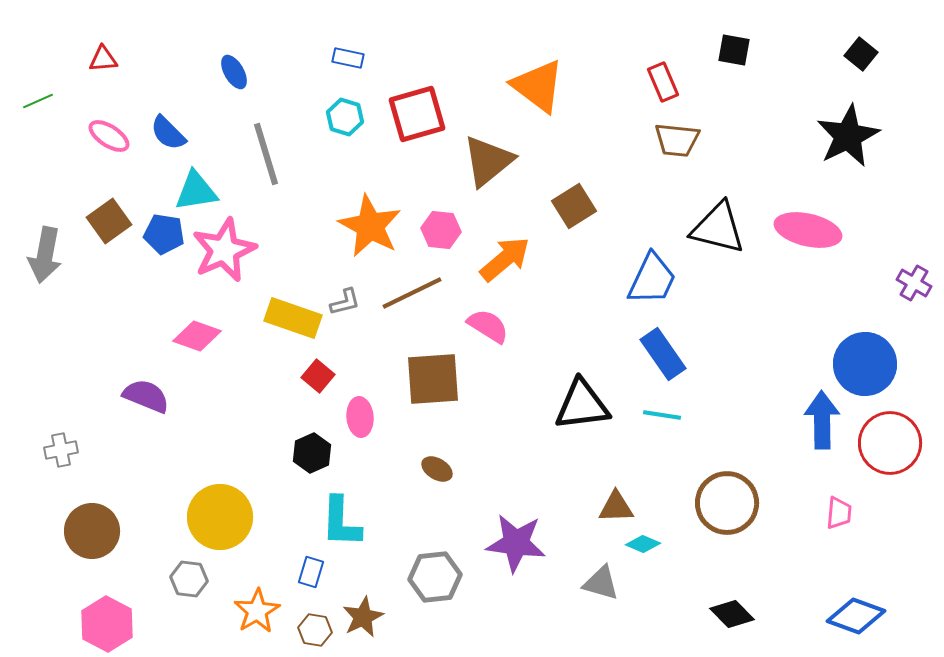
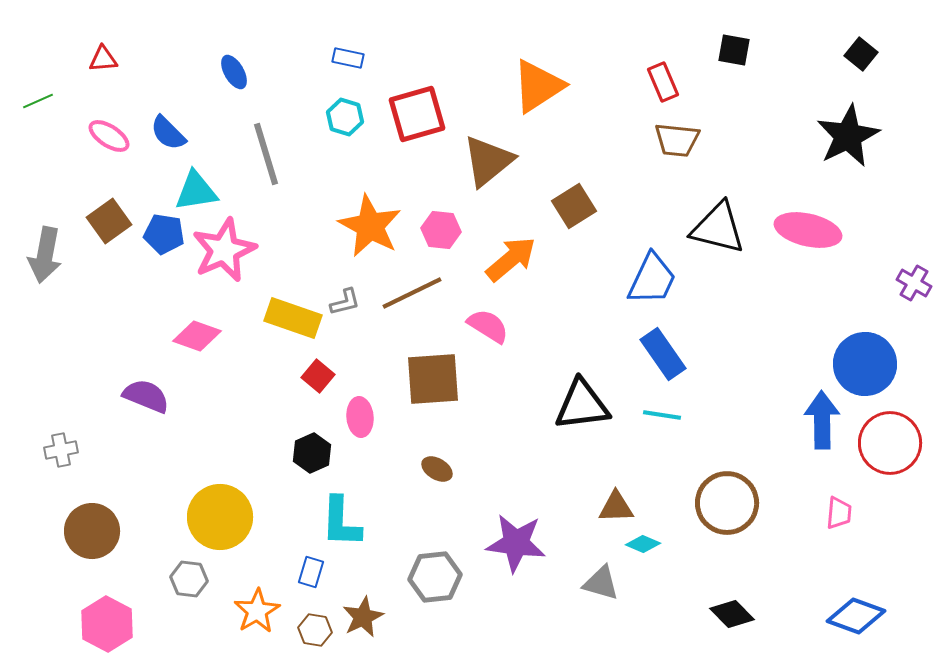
orange triangle at (538, 86): rotated 50 degrees clockwise
orange arrow at (505, 259): moved 6 px right
